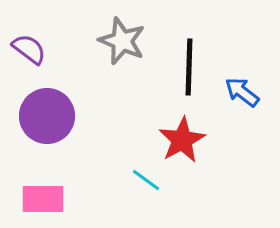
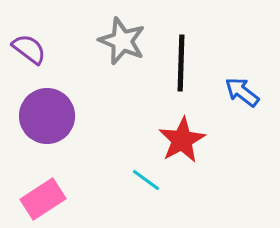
black line: moved 8 px left, 4 px up
pink rectangle: rotated 33 degrees counterclockwise
